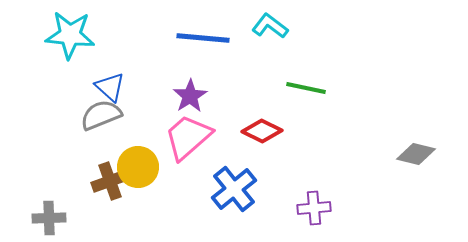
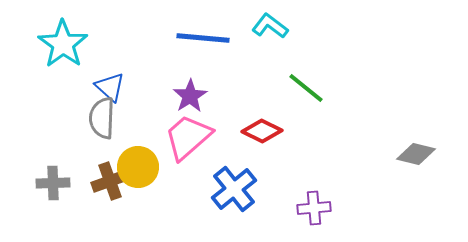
cyan star: moved 7 px left, 9 px down; rotated 30 degrees clockwise
green line: rotated 27 degrees clockwise
gray semicircle: moved 1 px right, 3 px down; rotated 66 degrees counterclockwise
gray cross: moved 4 px right, 35 px up
